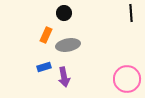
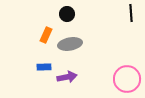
black circle: moved 3 px right, 1 px down
gray ellipse: moved 2 px right, 1 px up
blue rectangle: rotated 16 degrees clockwise
purple arrow: moved 3 px right; rotated 90 degrees counterclockwise
